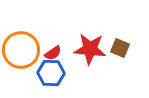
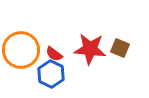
red semicircle: moved 1 px right, 1 px down; rotated 72 degrees clockwise
blue hexagon: moved 1 px down; rotated 24 degrees clockwise
